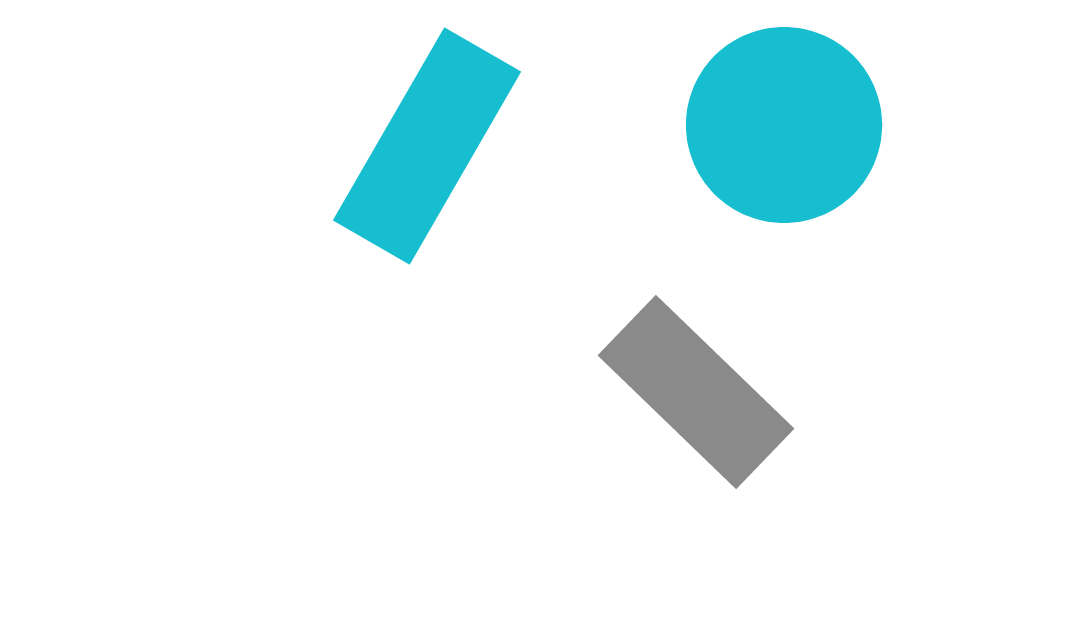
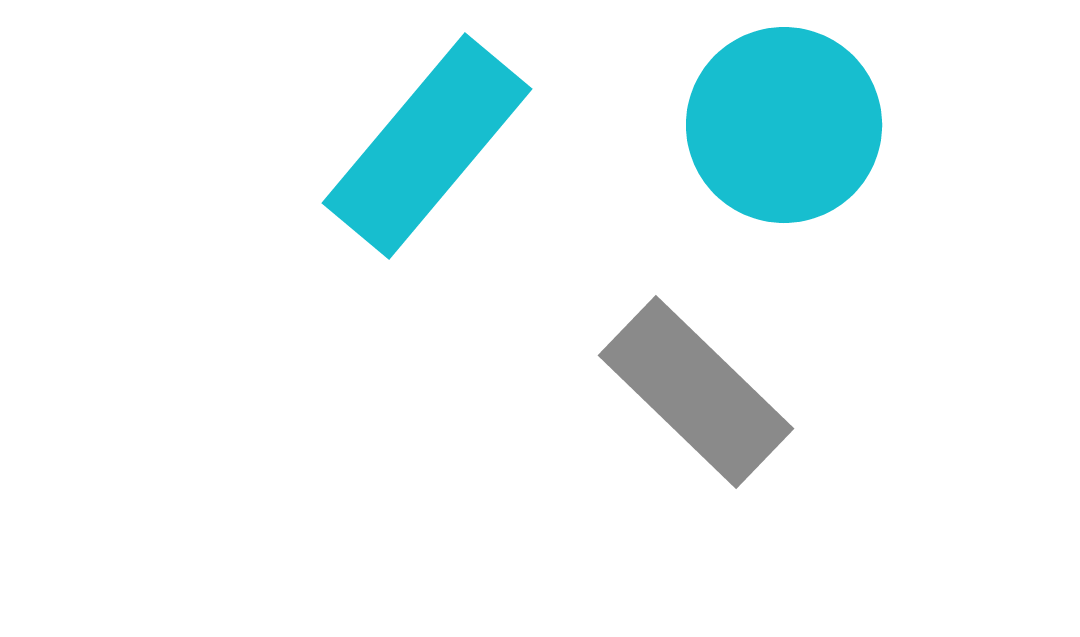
cyan rectangle: rotated 10 degrees clockwise
